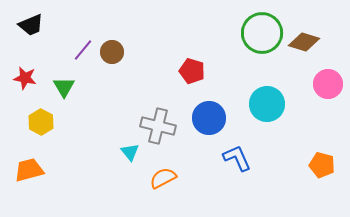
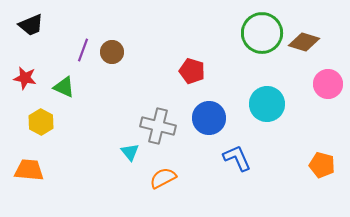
purple line: rotated 20 degrees counterclockwise
green triangle: rotated 35 degrees counterclockwise
orange trapezoid: rotated 20 degrees clockwise
